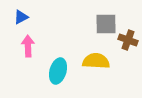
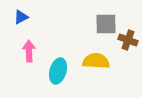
pink arrow: moved 1 px right, 5 px down
